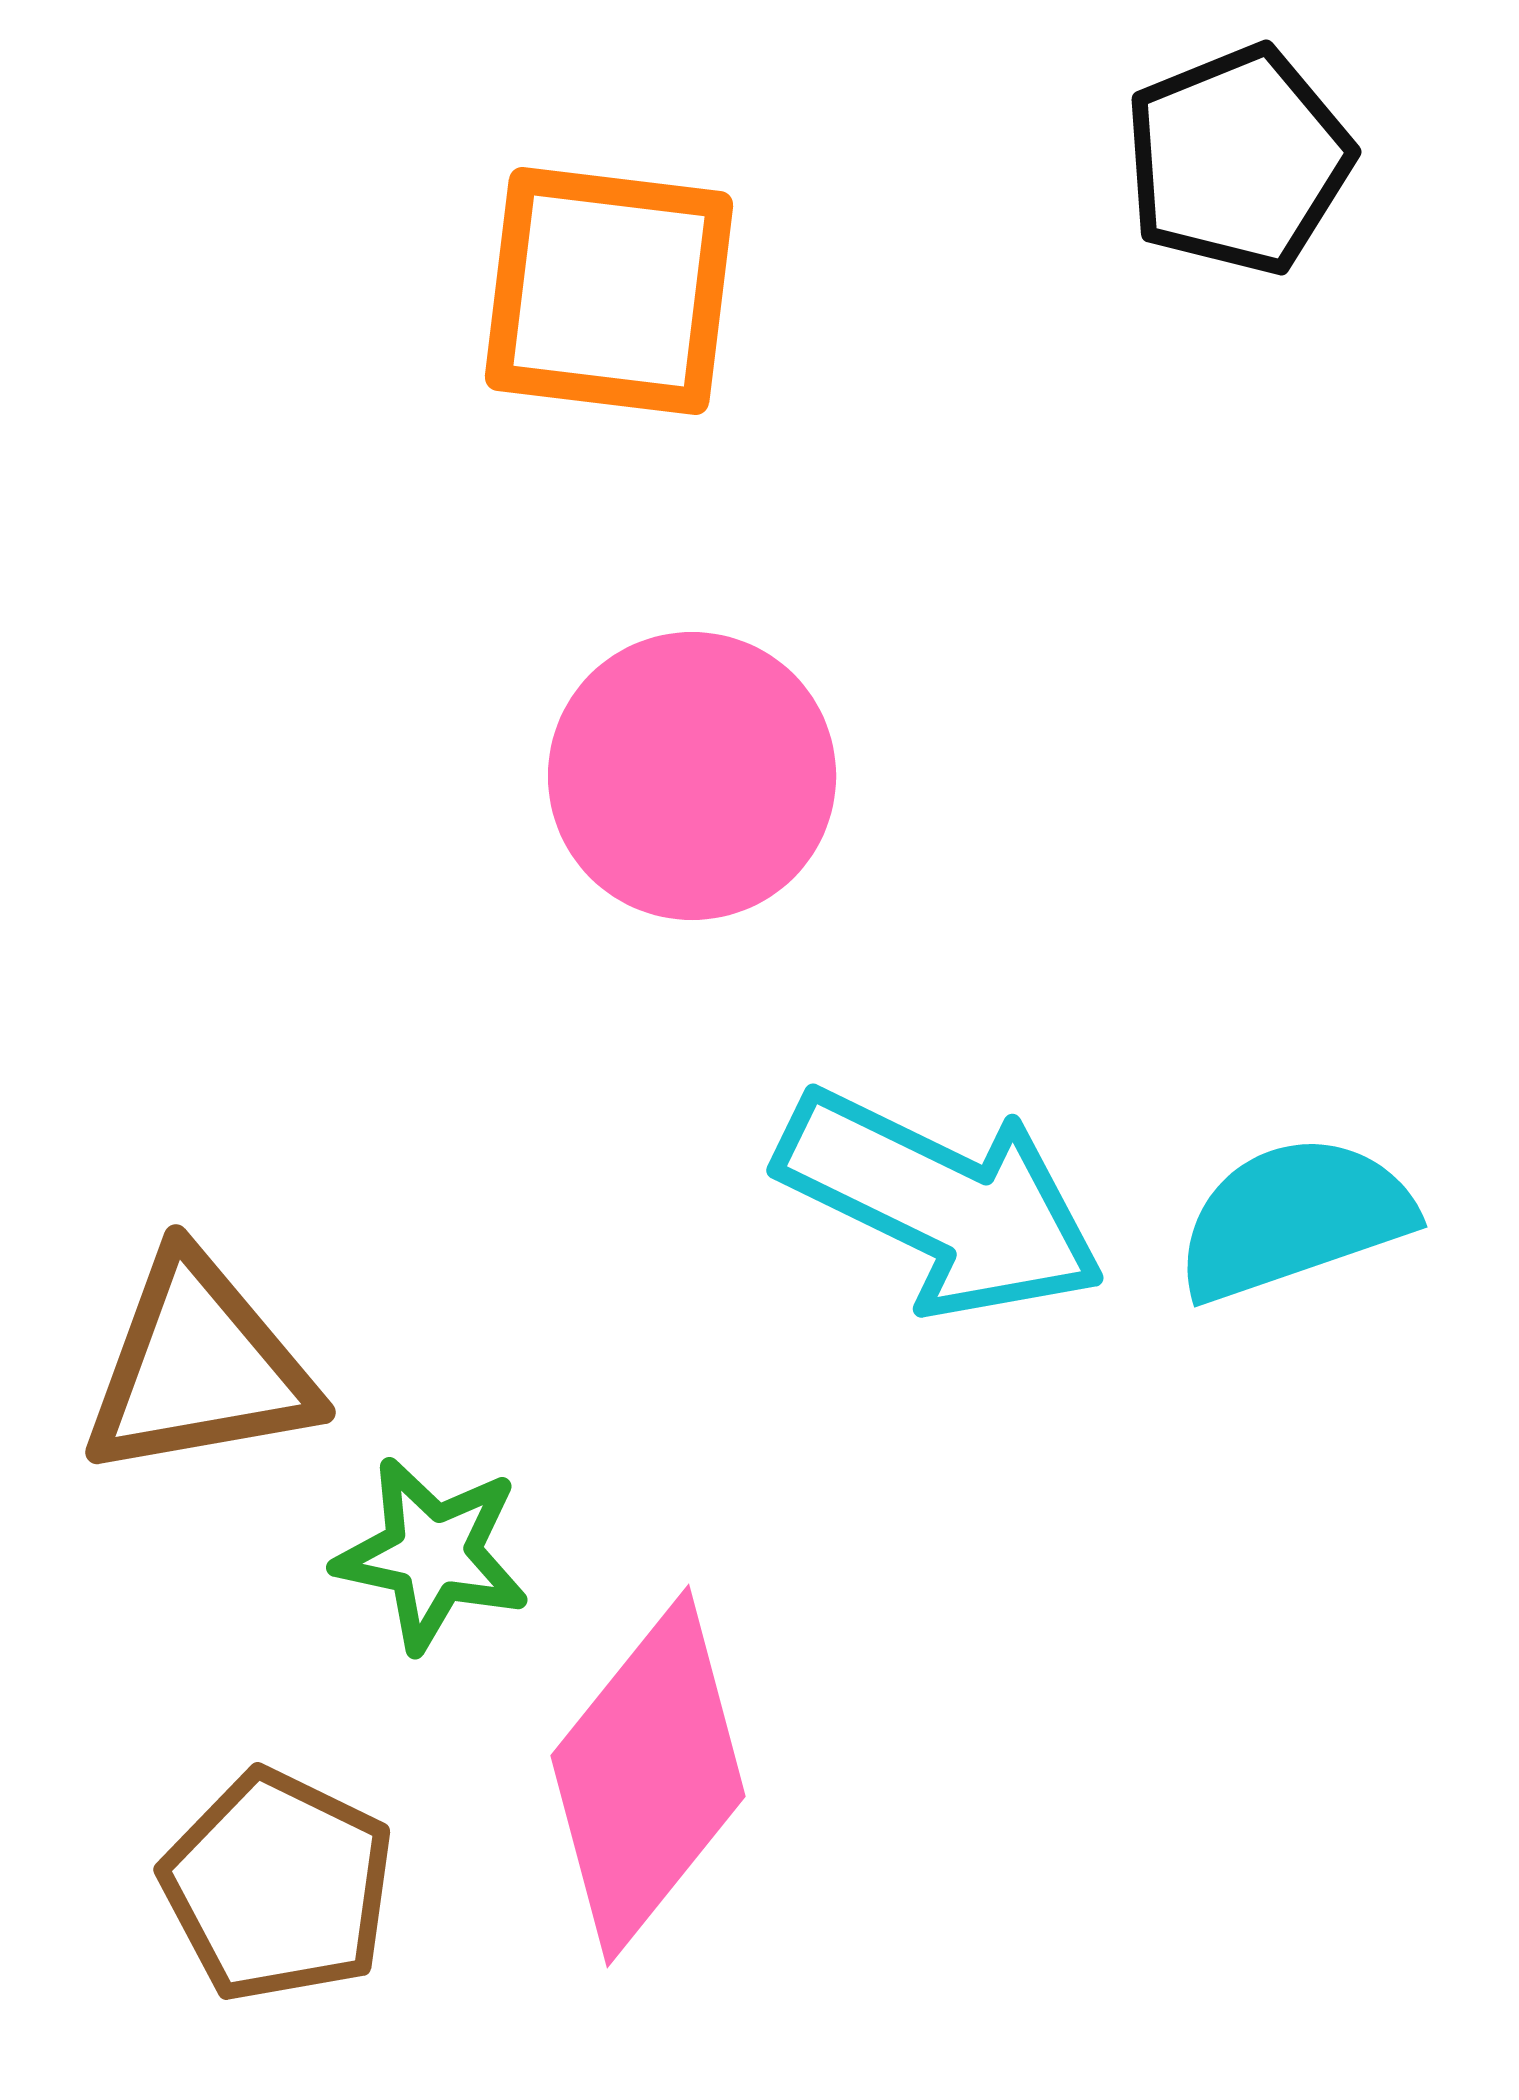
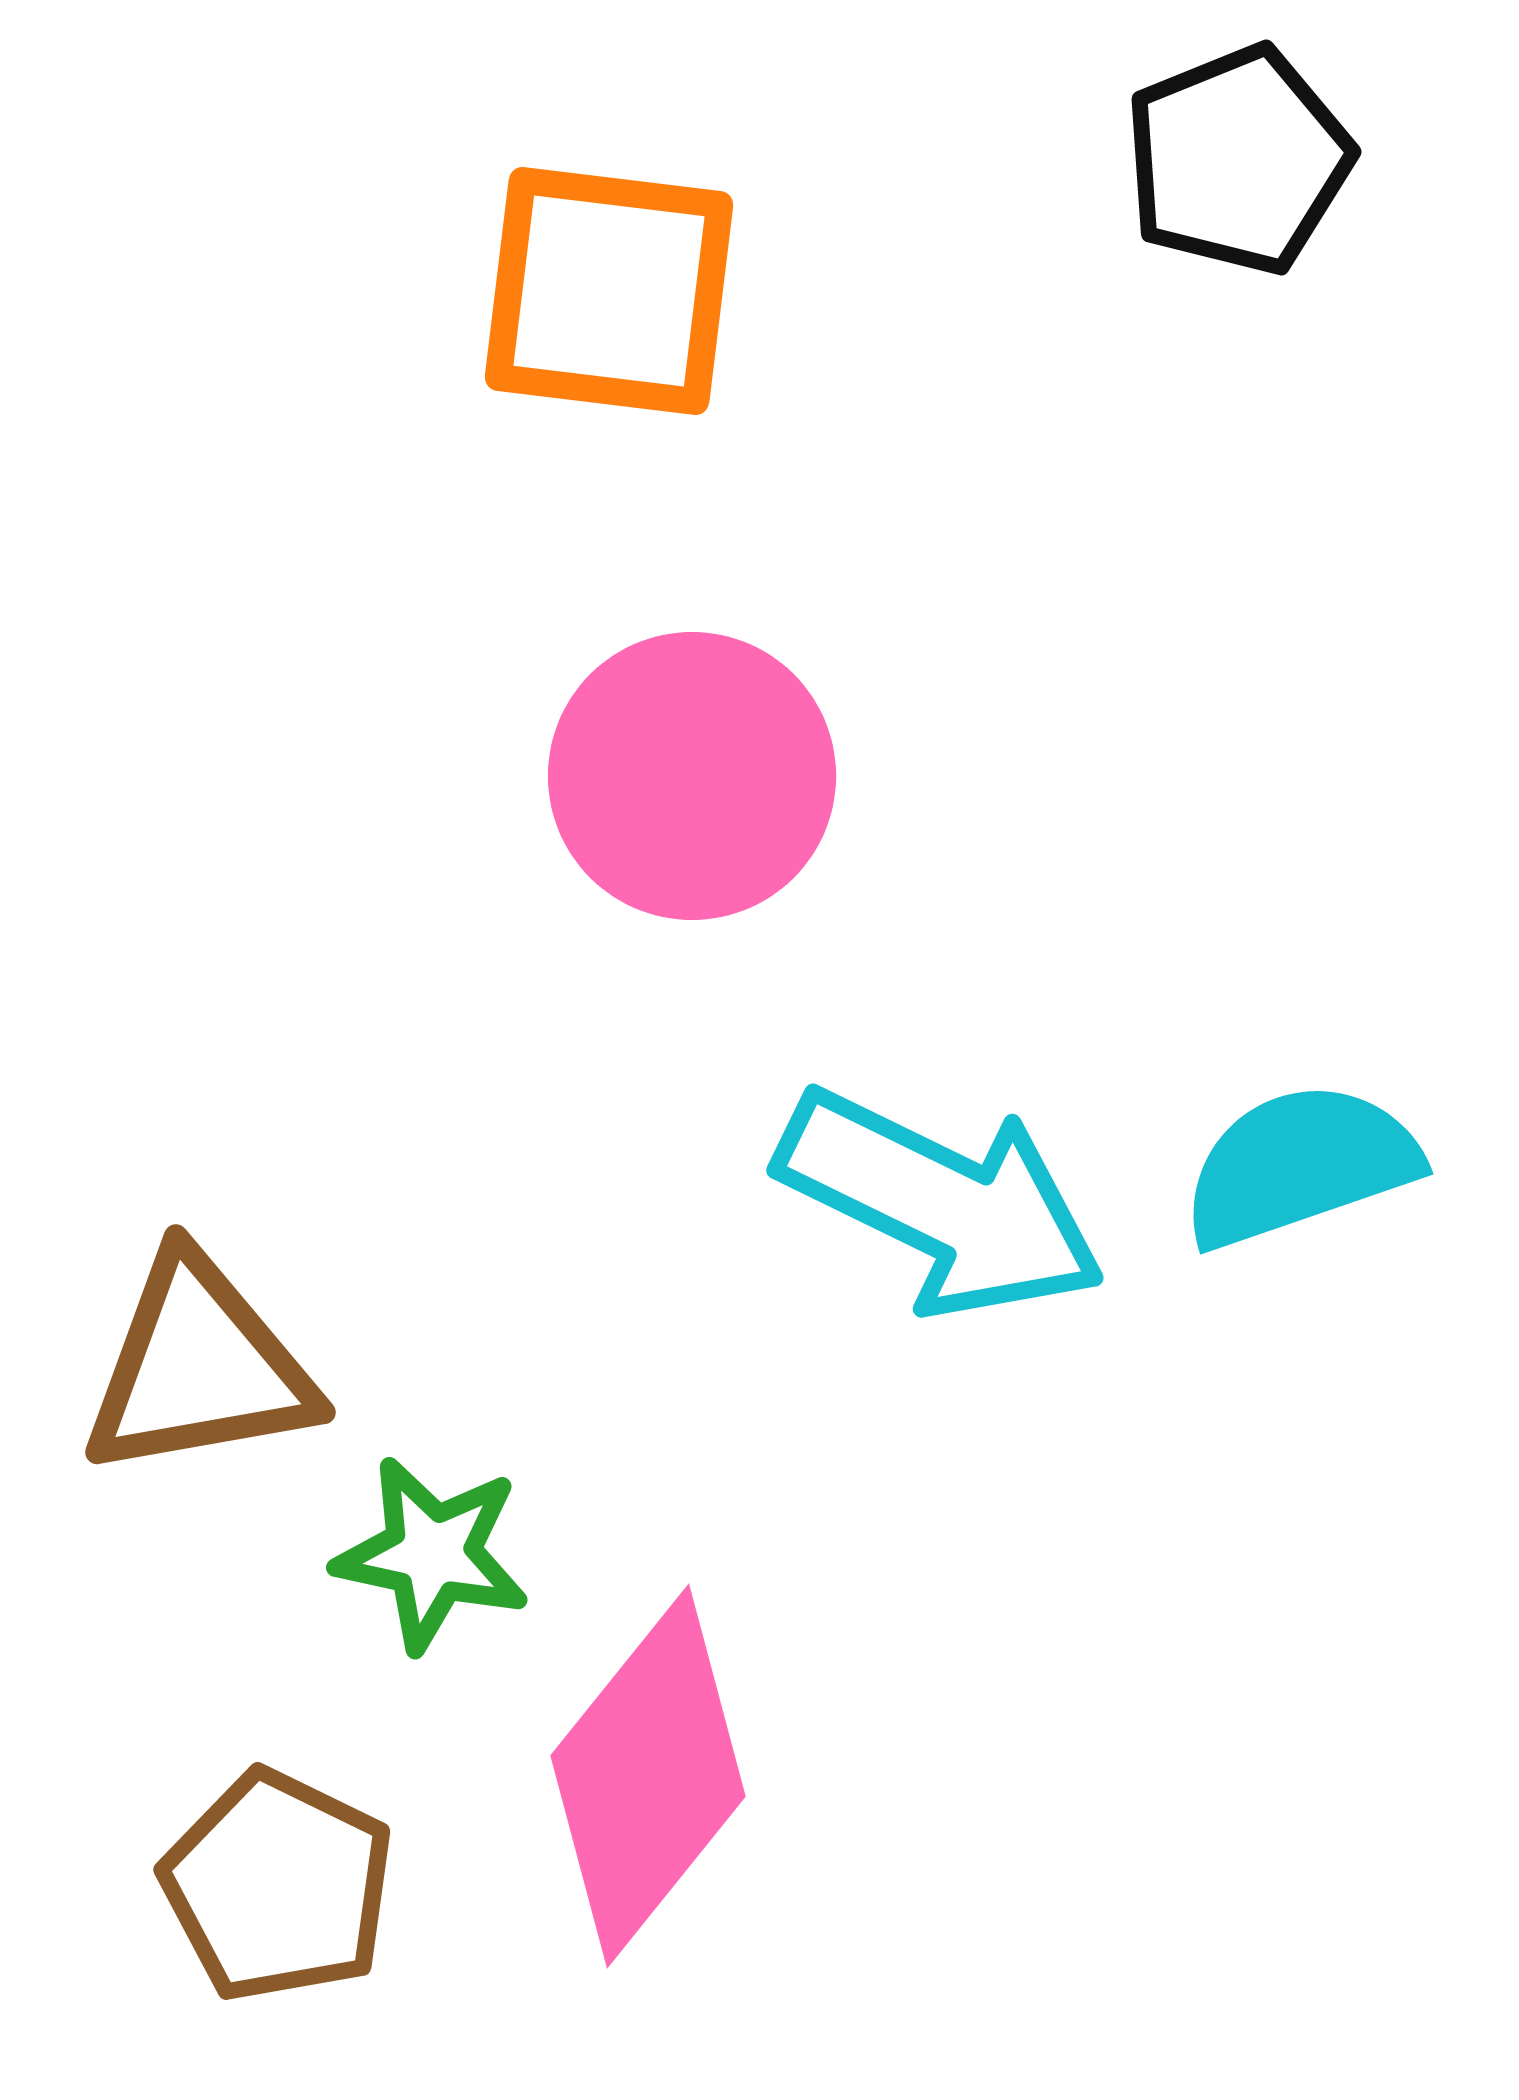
cyan semicircle: moved 6 px right, 53 px up
